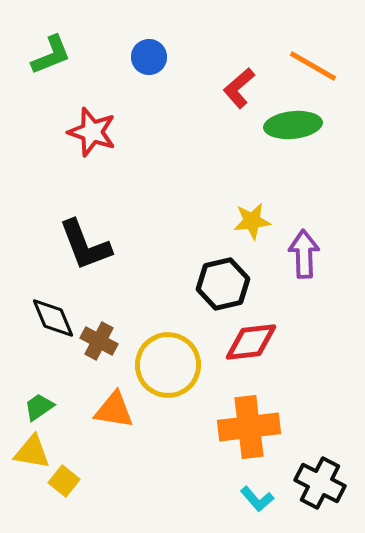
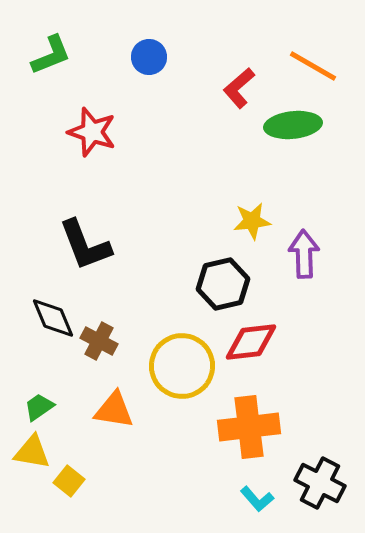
yellow circle: moved 14 px right, 1 px down
yellow square: moved 5 px right
